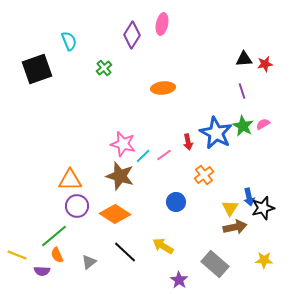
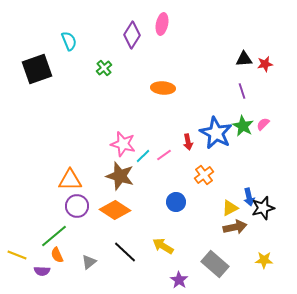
orange ellipse: rotated 10 degrees clockwise
pink semicircle: rotated 16 degrees counterclockwise
yellow triangle: rotated 30 degrees clockwise
orange diamond: moved 4 px up
